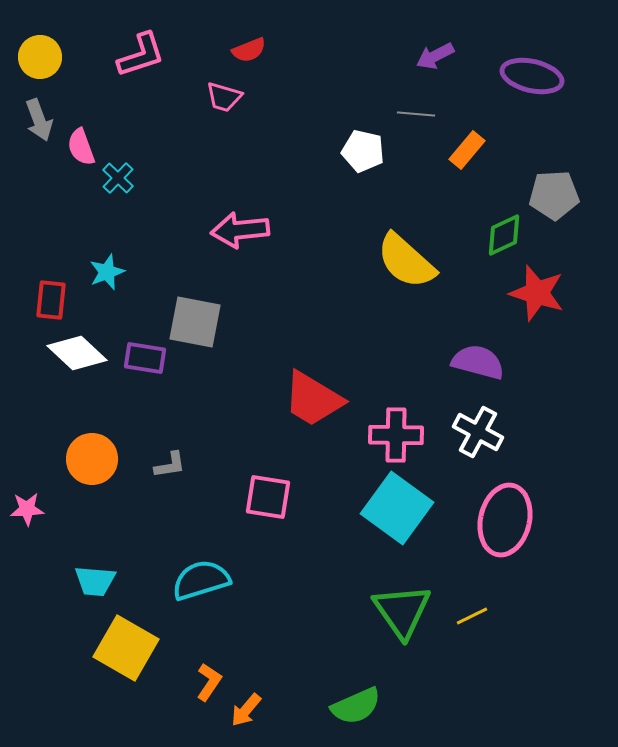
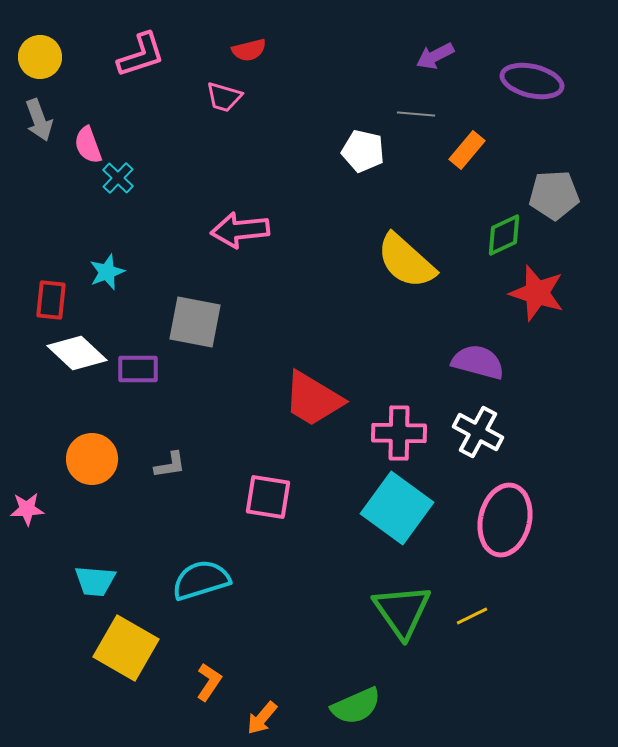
red semicircle: rotated 8 degrees clockwise
purple ellipse: moved 5 px down
pink semicircle: moved 7 px right, 2 px up
purple rectangle: moved 7 px left, 11 px down; rotated 9 degrees counterclockwise
pink cross: moved 3 px right, 2 px up
orange arrow: moved 16 px right, 8 px down
